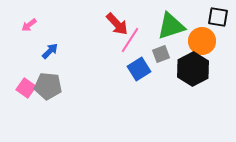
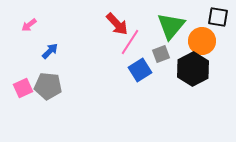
green triangle: rotated 32 degrees counterclockwise
pink line: moved 2 px down
blue square: moved 1 px right, 1 px down
pink square: moved 3 px left; rotated 30 degrees clockwise
